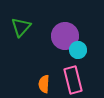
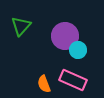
green triangle: moved 1 px up
pink rectangle: rotated 52 degrees counterclockwise
orange semicircle: rotated 24 degrees counterclockwise
